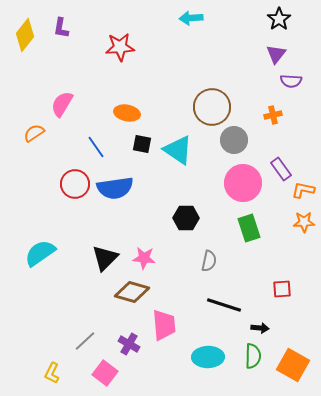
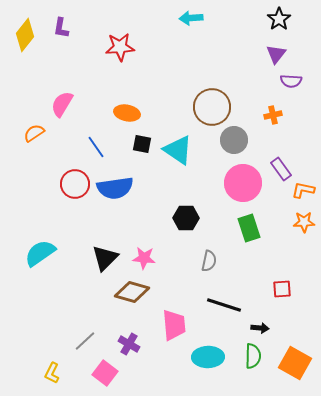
pink trapezoid: moved 10 px right
orange square: moved 2 px right, 2 px up
